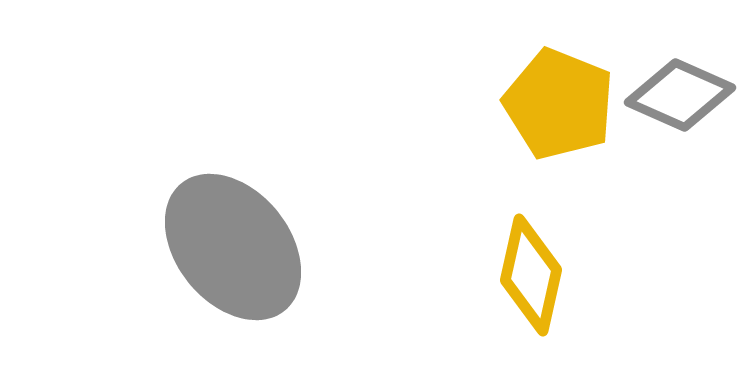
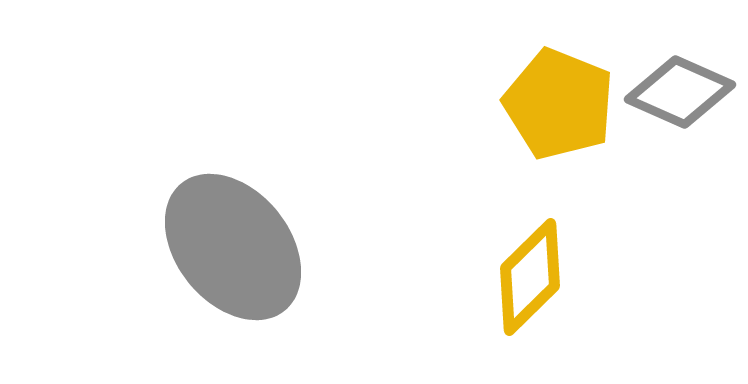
gray diamond: moved 3 px up
yellow diamond: moved 1 px left, 2 px down; rotated 33 degrees clockwise
